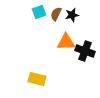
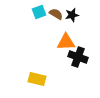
brown semicircle: rotated 96 degrees clockwise
black cross: moved 7 px left, 6 px down
